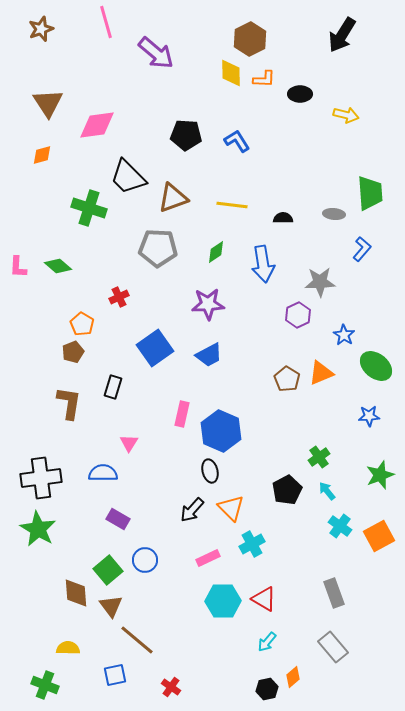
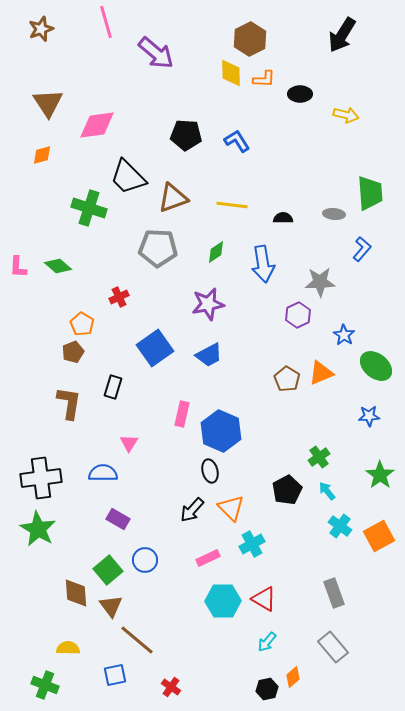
purple star at (208, 304): rotated 8 degrees counterclockwise
green star at (380, 475): rotated 16 degrees counterclockwise
